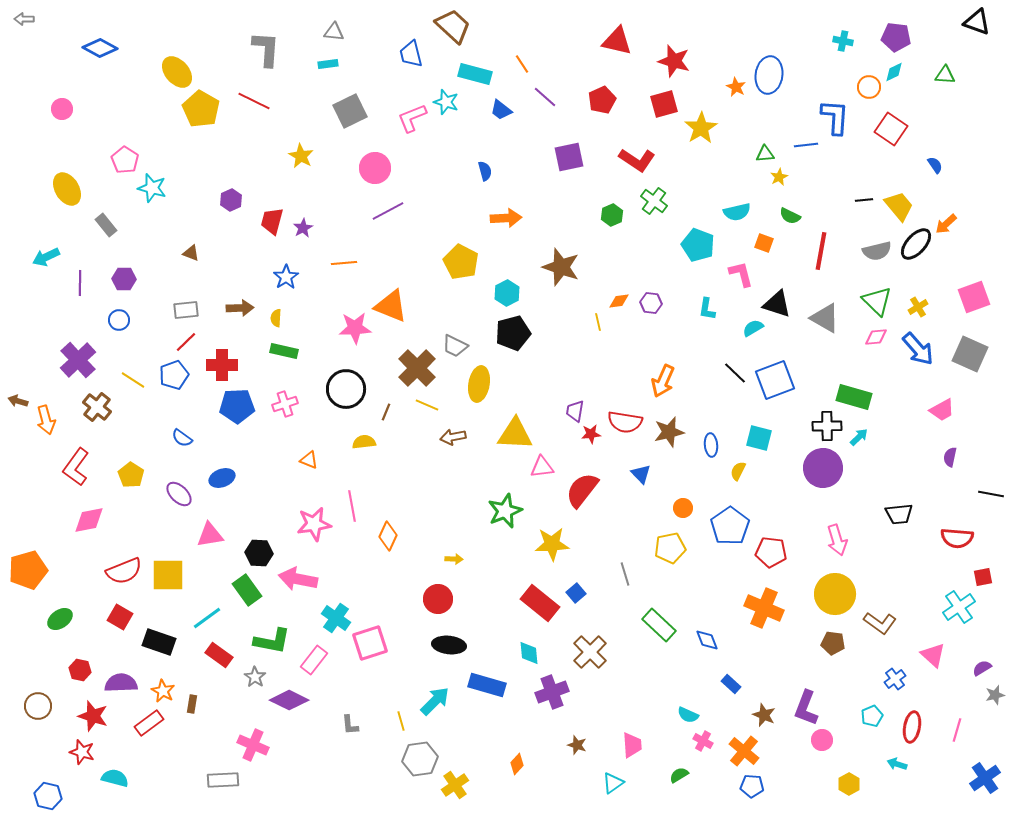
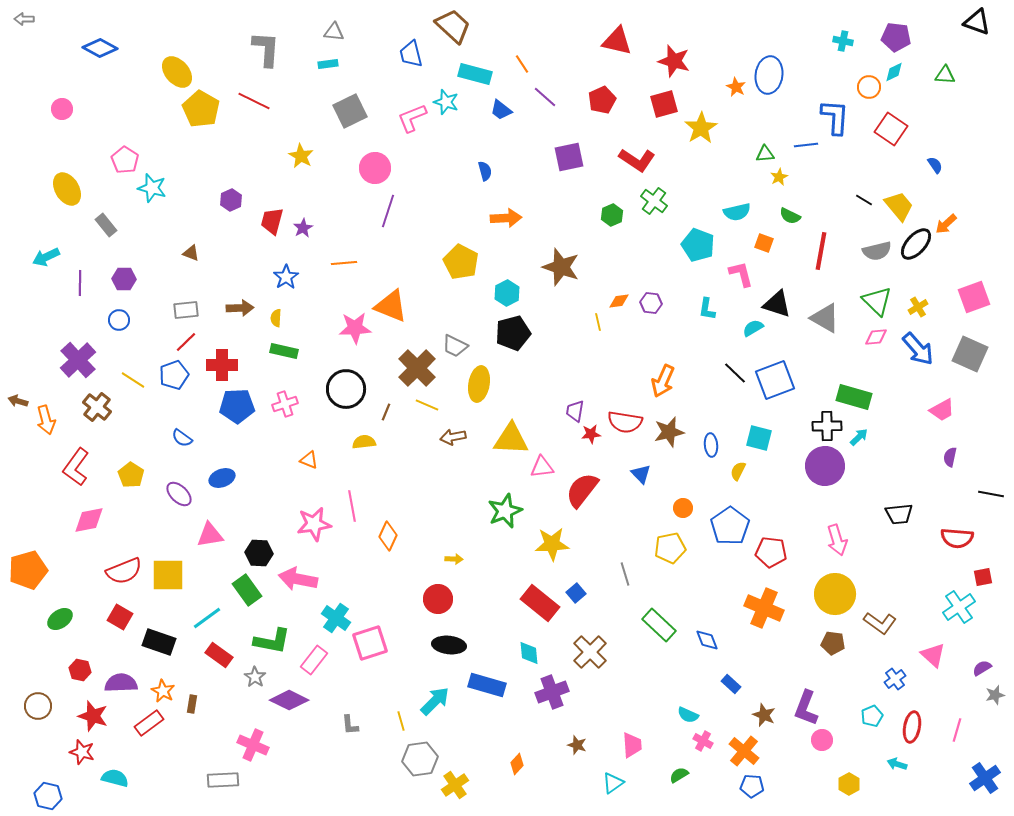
black line at (864, 200): rotated 36 degrees clockwise
purple line at (388, 211): rotated 44 degrees counterclockwise
yellow triangle at (515, 434): moved 4 px left, 5 px down
purple circle at (823, 468): moved 2 px right, 2 px up
